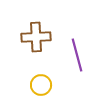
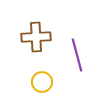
yellow circle: moved 1 px right, 3 px up
